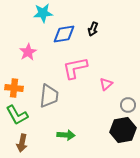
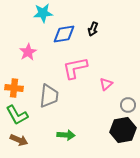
brown arrow: moved 3 px left, 3 px up; rotated 78 degrees counterclockwise
